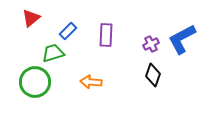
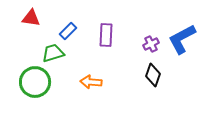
red triangle: rotated 48 degrees clockwise
